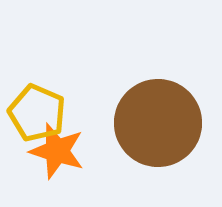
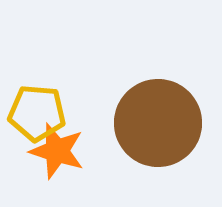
yellow pentagon: rotated 18 degrees counterclockwise
